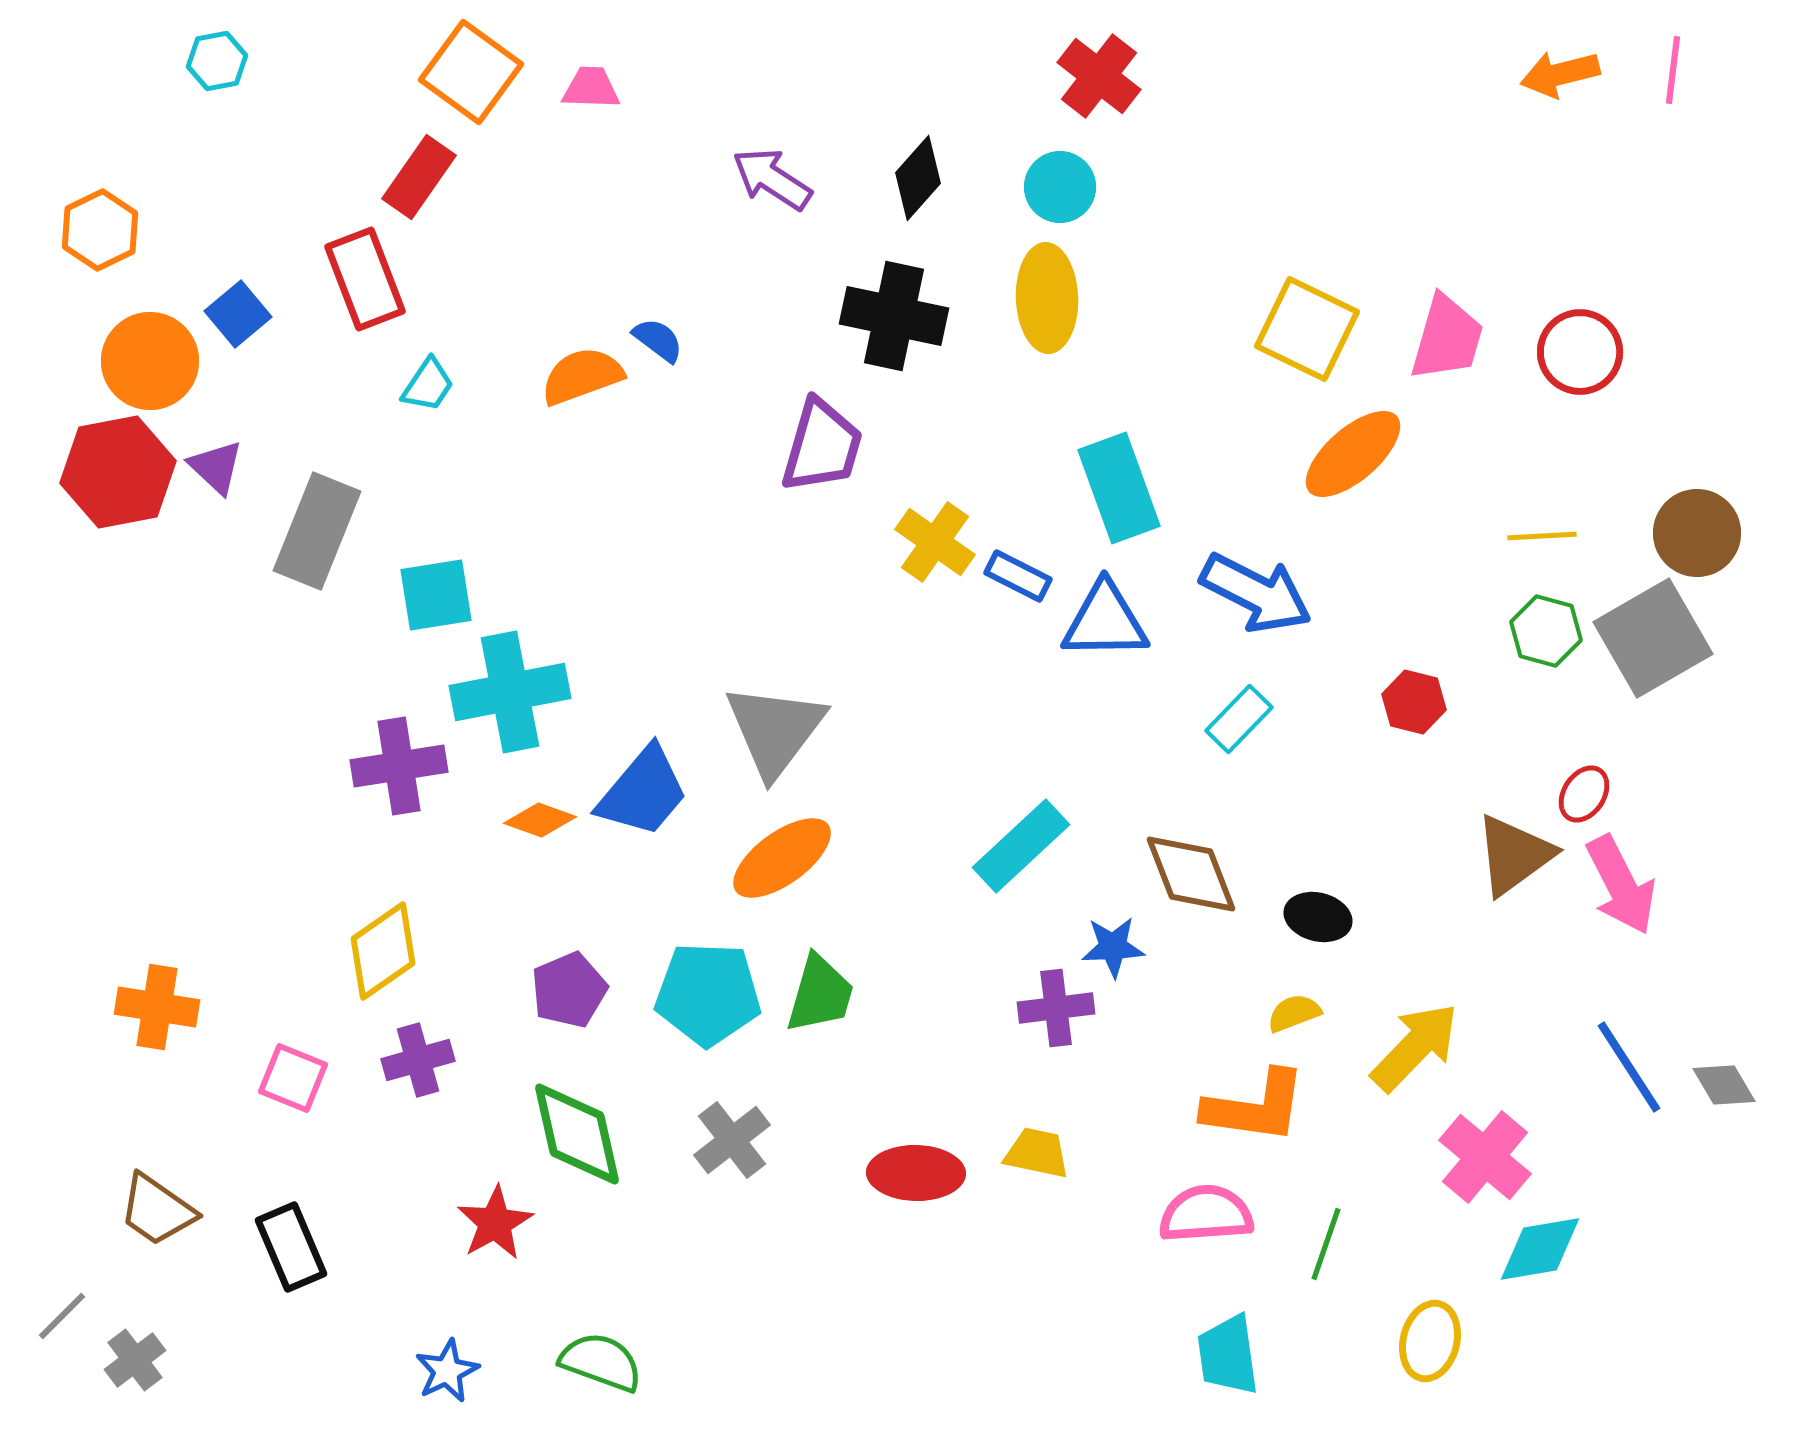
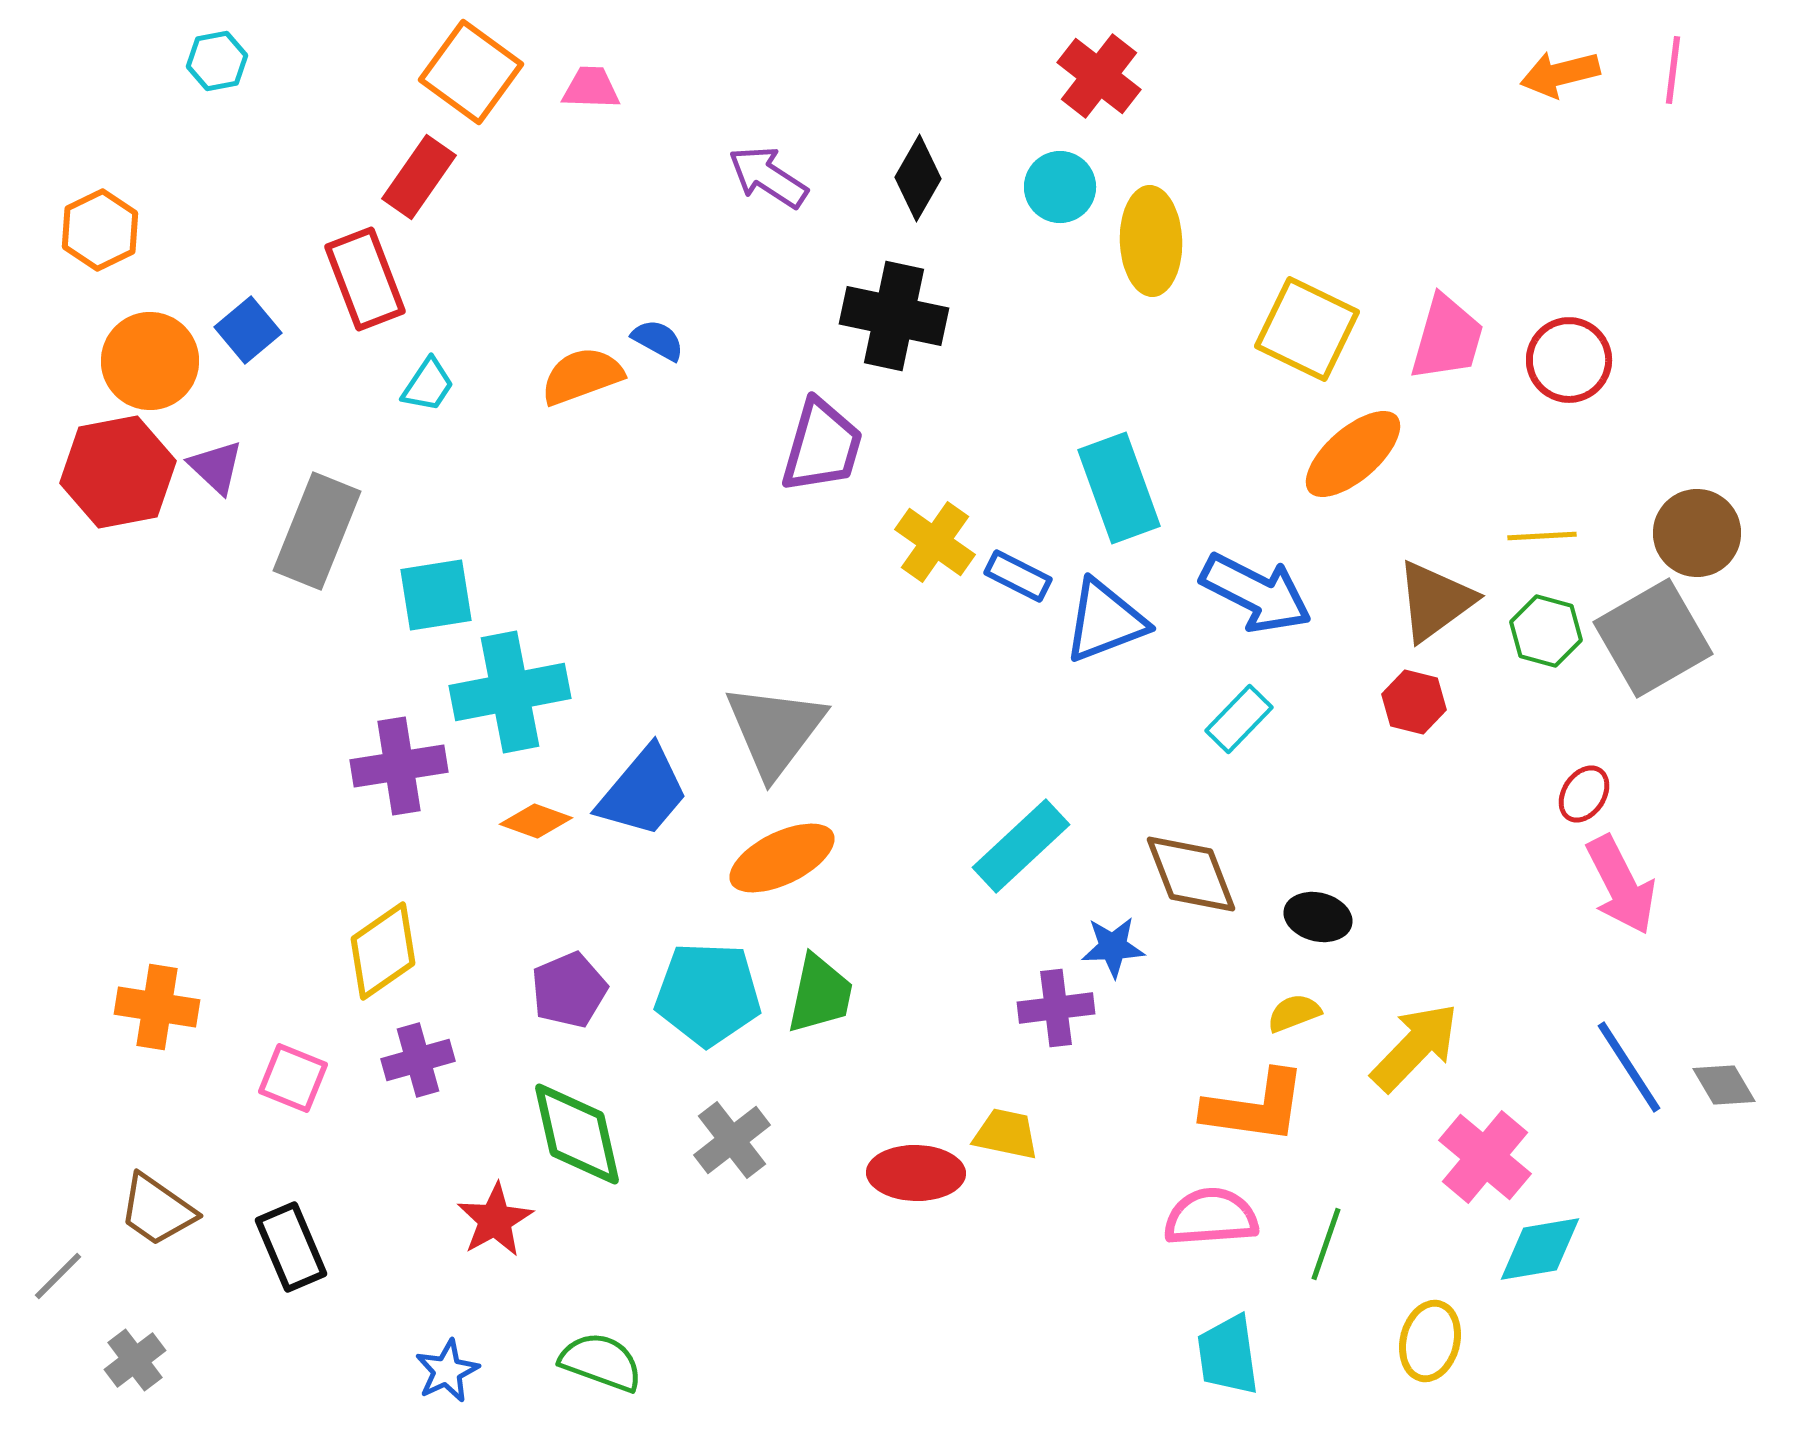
black diamond at (918, 178): rotated 12 degrees counterclockwise
purple arrow at (772, 179): moved 4 px left, 2 px up
yellow ellipse at (1047, 298): moved 104 px right, 57 px up
blue square at (238, 314): moved 10 px right, 16 px down
blue semicircle at (658, 340): rotated 8 degrees counterclockwise
red circle at (1580, 352): moved 11 px left, 8 px down
blue triangle at (1105, 621): rotated 20 degrees counterclockwise
orange diamond at (540, 820): moved 4 px left, 1 px down
brown triangle at (1514, 855): moved 79 px left, 254 px up
orange ellipse at (782, 858): rotated 10 degrees clockwise
green trapezoid at (820, 994): rotated 4 degrees counterclockwise
yellow trapezoid at (1037, 1153): moved 31 px left, 19 px up
pink semicircle at (1206, 1214): moved 5 px right, 3 px down
red star at (495, 1223): moved 3 px up
gray line at (62, 1316): moved 4 px left, 40 px up
